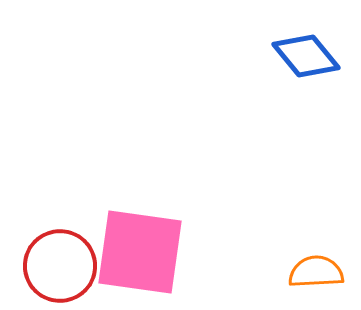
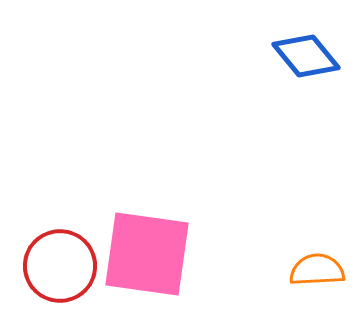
pink square: moved 7 px right, 2 px down
orange semicircle: moved 1 px right, 2 px up
